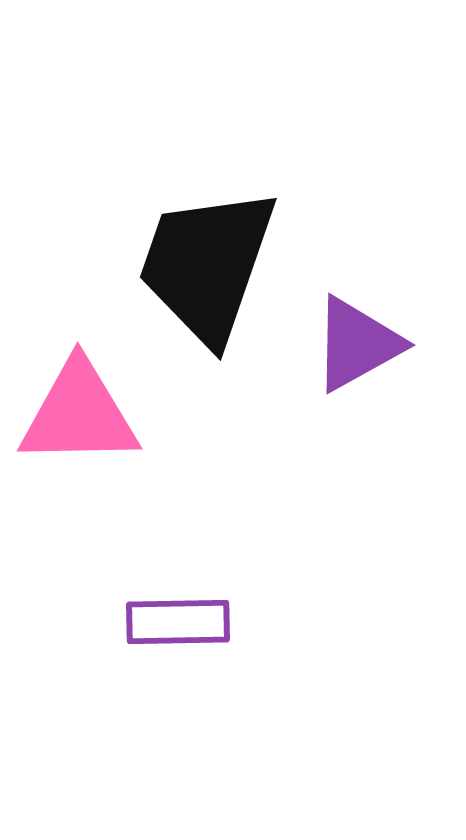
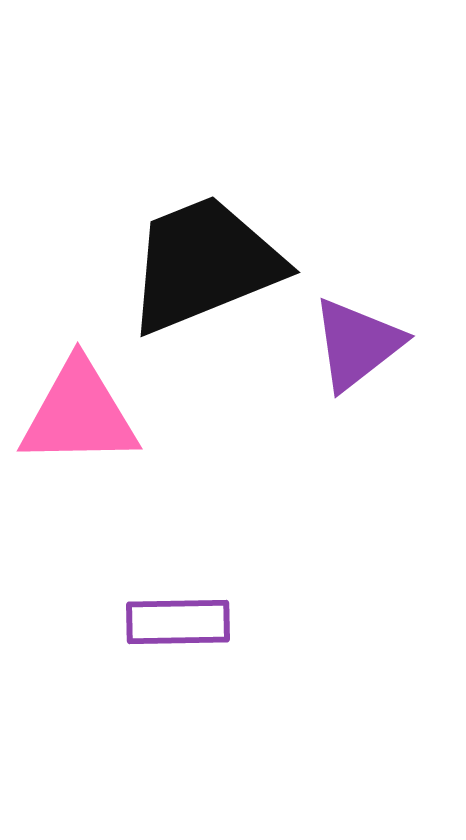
black trapezoid: moved 3 px left, 1 px up; rotated 49 degrees clockwise
purple triangle: rotated 9 degrees counterclockwise
